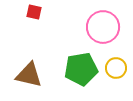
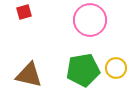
red square: moved 10 px left; rotated 28 degrees counterclockwise
pink circle: moved 13 px left, 7 px up
green pentagon: moved 2 px right, 1 px down
